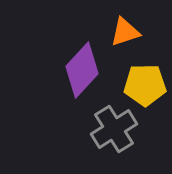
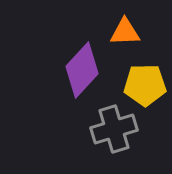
orange triangle: rotated 16 degrees clockwise
gray cross: rotated 15 degrees clockwise
